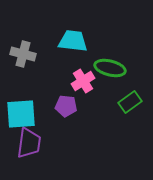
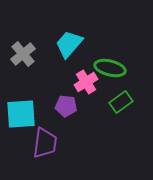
cyan trapezoid: moved 4 px left, 3 px down; rotated 56 degrees counterclockwise
gray cross: rotated 35 degrees clockwise
pink cross: moved 3 px right, 1 px down
green rectangle: moved 9 px left
purple trapezoid: moved 16 px right
